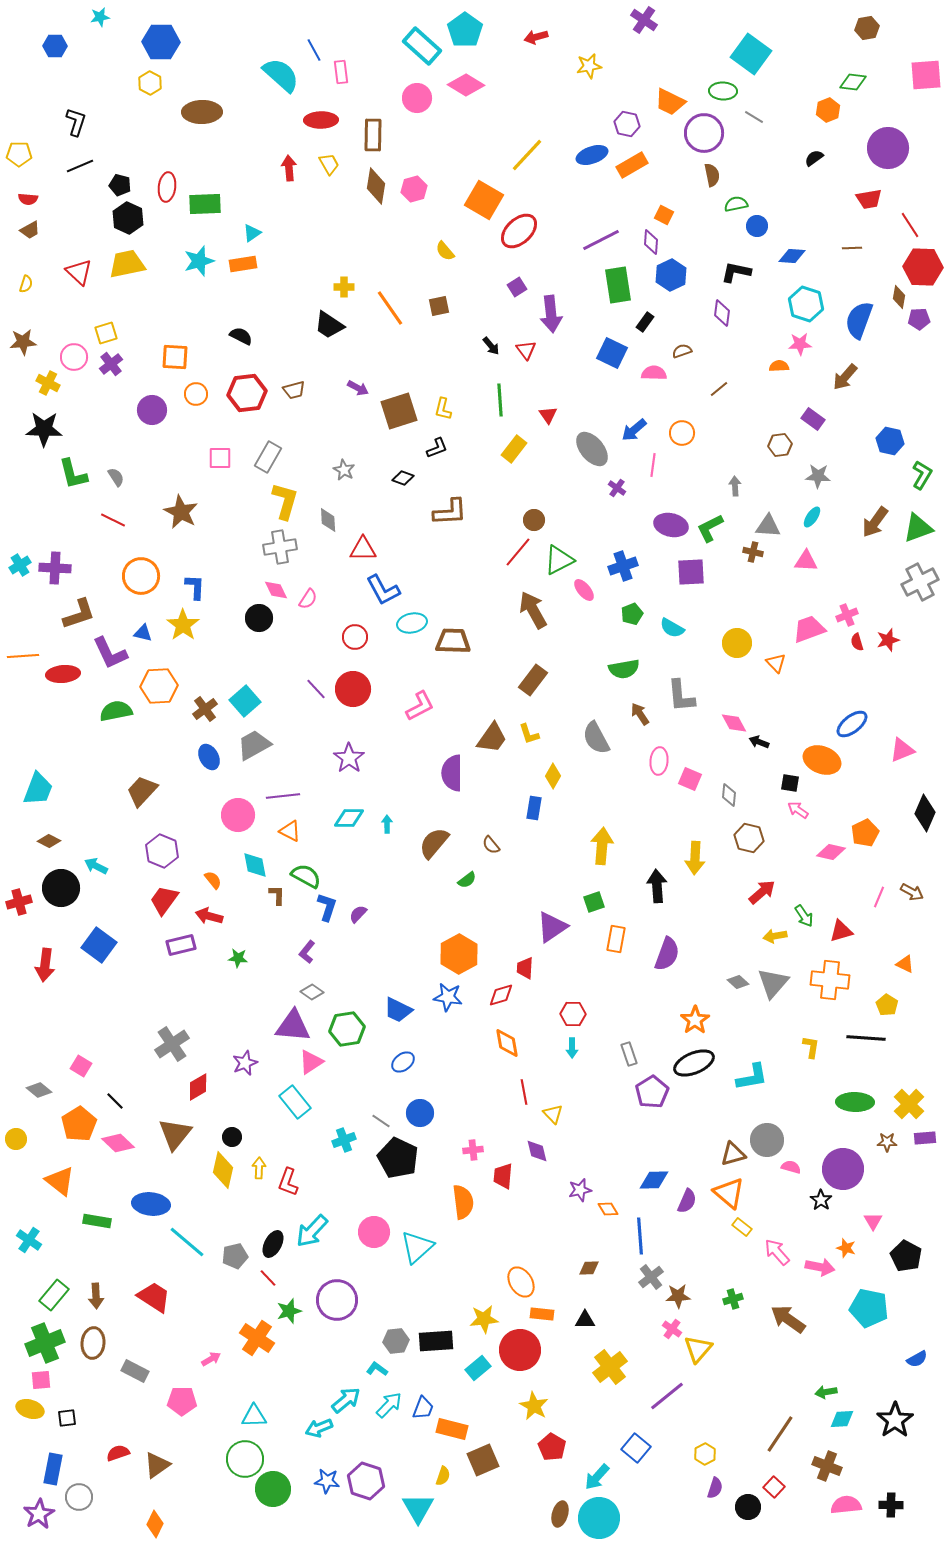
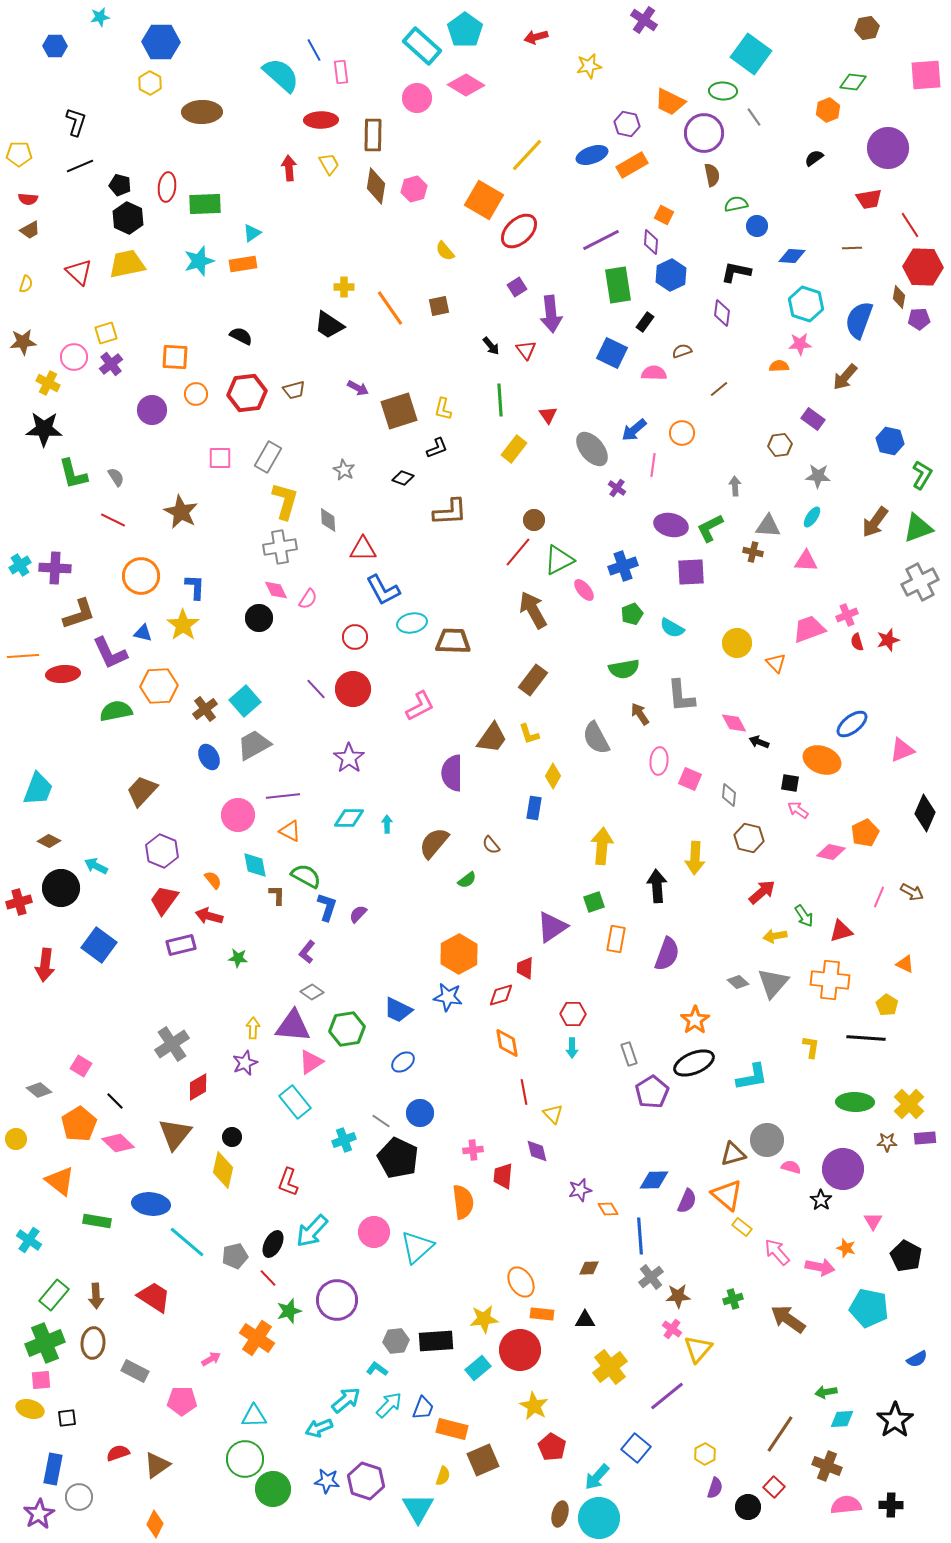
gray line at (754, 117): rotated 24 degrees clockwise
yellow arrow at (259, 1168): moved 6 px left, 140 px up
orange triangle at (729, 1193): moved 2 px left, 2 px down
